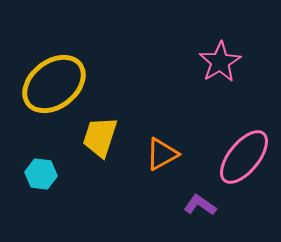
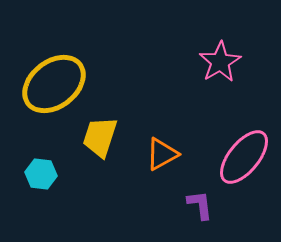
purple L-shape: rotated 48 degrees clockwise
